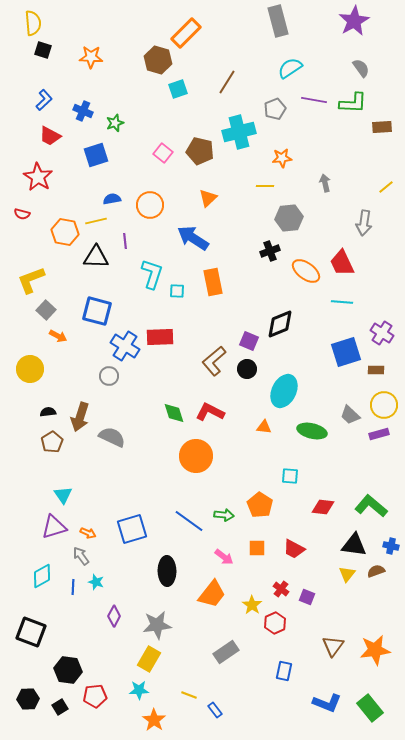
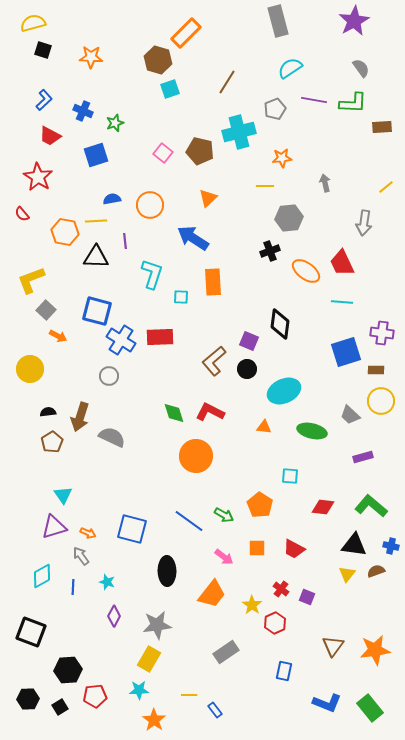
yellow semicircle at (33, 23): rotated 100 degrees counterclockwise
cyan square at (178, 89): moved 8 px left
red semicircle at (22, 214): rotated 35 degrees clockwise
yellow line at (96, 221): rotated 10 degrees clockwise
orange rectangle at (213, 282): rotated 8 degrees clockwise
cyan square at (177, 291): moved 4 px right, 6 px down
black diamond at (280, 324): rotated 60 degrees counterclockwise
purple cross at (382, 333): rotated 25 degrees counterclockwise
blue cross at (125, 346): moved 4 px left, 6 px up
cyan ellipse at (284, 391): rotated 40 degrees clockwise
yellow circle at (384, 405): moved 3 px left, 4 px up
purple rectangle at (379, 434): moved 16 px left, 23 px down
green arrow at (224, 515): rotated 24 degrees clockwise
blue square at (132, 529): rotated 32 degrees clockwise
cyan star at (96, 582): moved 11 px right
black hexagon at (68, 670): rotated 12 degrees counterclockwise
yellow line at (189, 695): rotated 21 degrees counterclockwise
